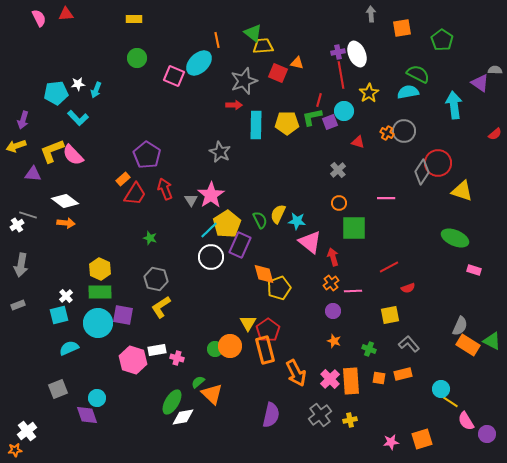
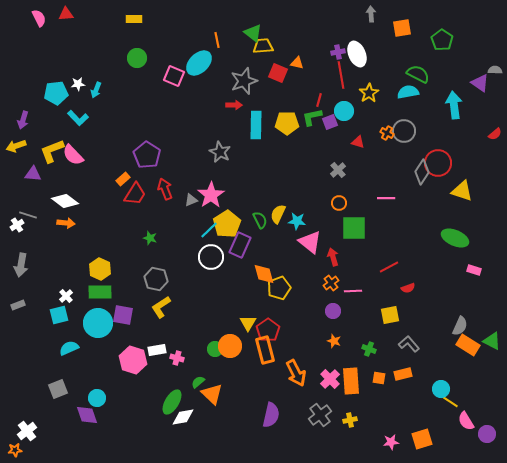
gray triangle at (191, 200): rotated 40 degrees clockwise
